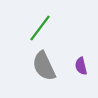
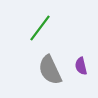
gray semicircle: moved 6 px right, 4 px down
